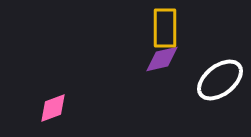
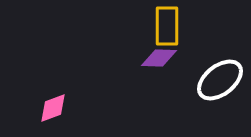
yellow rectangle: moved 2 px right, 2 px up
purple diamond: moved 3 px left, 1 px up; rotated 15 degrees clockwise
